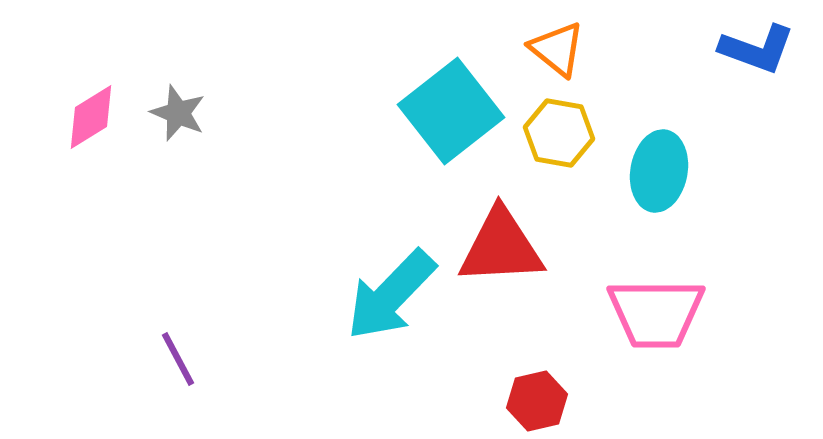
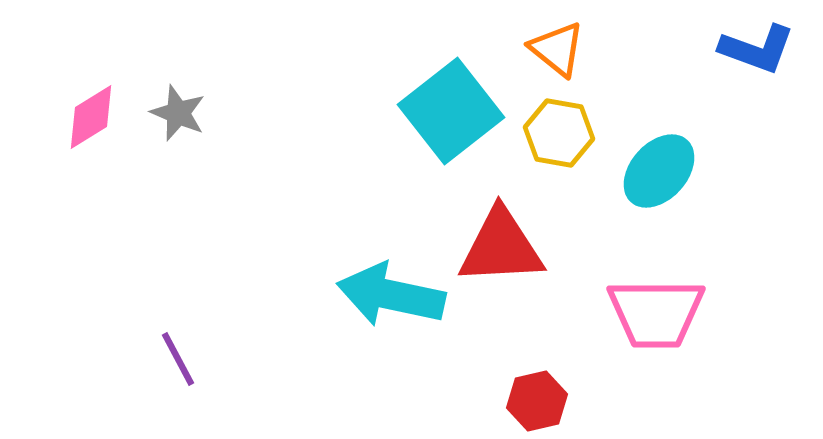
cyan ellipse: rotated 32 degrees clockwise
cyan arrow: rotated 58 degrees clockwise
